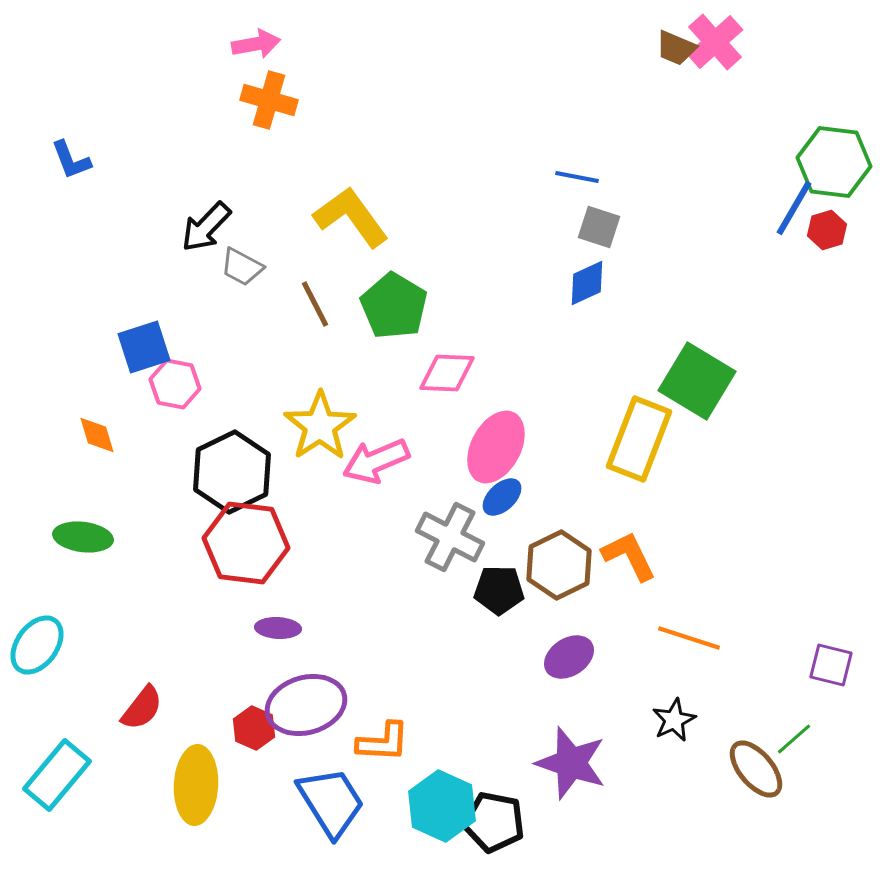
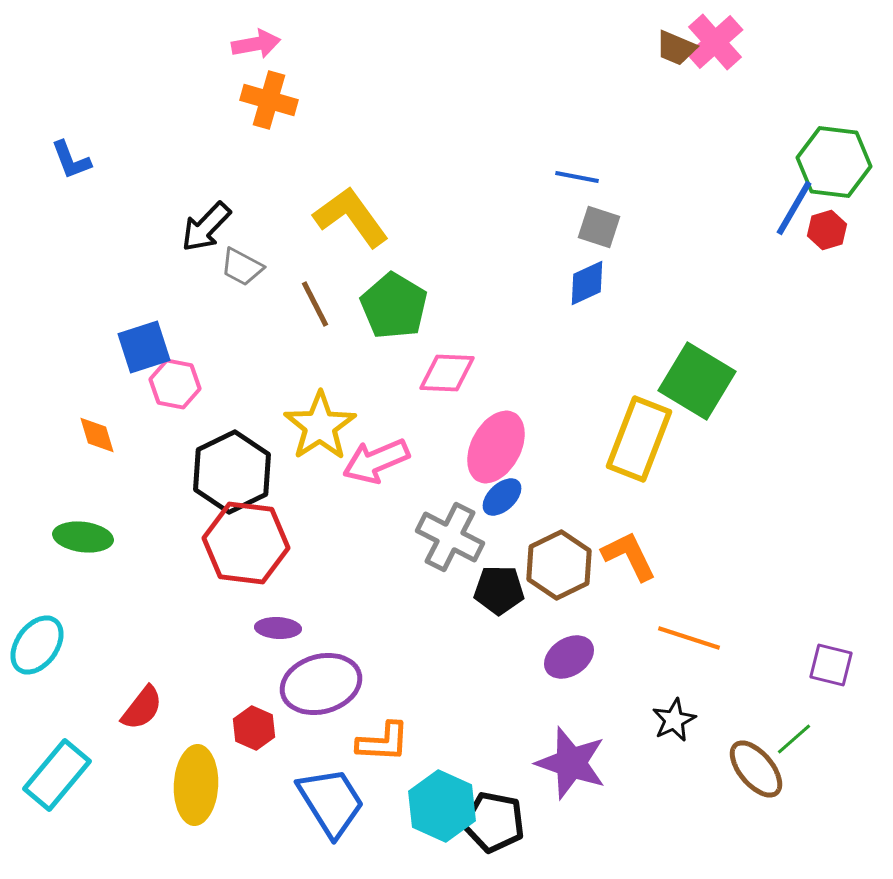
purple ellipse at (306, 705): moved 15 px right, 21 px up
